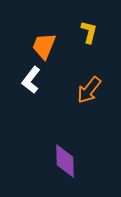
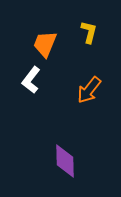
orange trapezoid: moved 1 px right, 2 px up
